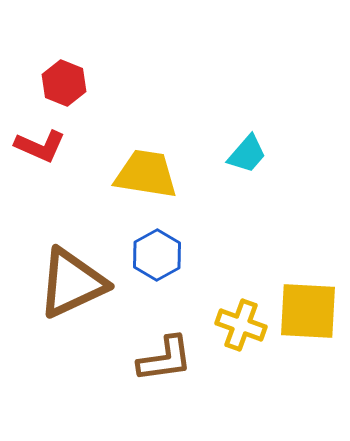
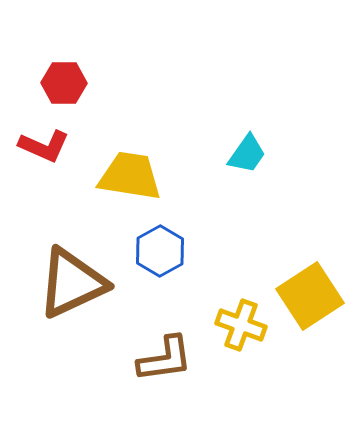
red hexagon: rotated 21 degrees counterclockwise
red L-shape: moved 4 px right
cyan trapezoid: rotated 6 degrees counterclockwise
yellow trapezoid: moved 16 px left, 2 px down
blue hexagon: moved 3 px right, 4 px up
yellow square: moved 2 px right, 15 px up; rotated 36 degrees counterclockwise
